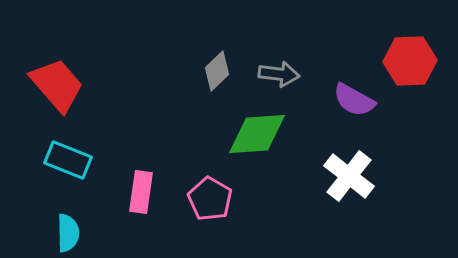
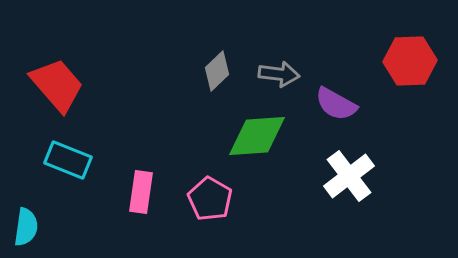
purple semicircle: moved 18 px left, 4 px down
green diamond: moved 2 px down
white cross: rotated 15 degrees clockwise
cyan semicircle: moved 42 px left, 6 px up; rotated 9 degrees clockwise
